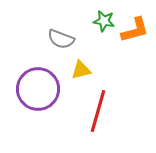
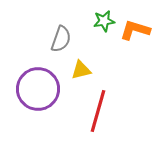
green star: rotated 20 degrees counterclockwise
orange L-shape: rotated 148 degrees counterclockwise
gray semicircle: rotated 92 degrees counterclockwise
